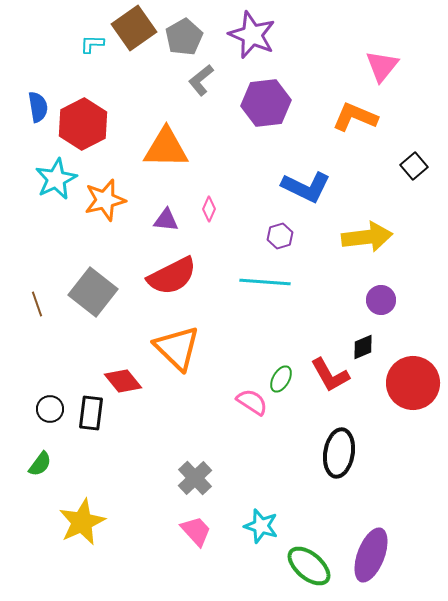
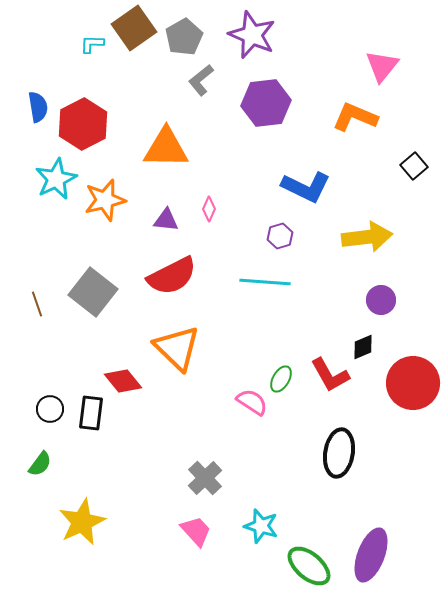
gray cross at (195, 478): moved 10 px right
